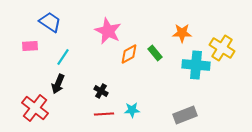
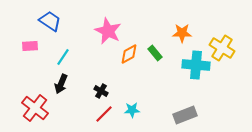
blue trapezoid: moved 1 px up
black arrow: moved 3 px right
red line: rotated 42 degrees counterclockwise
